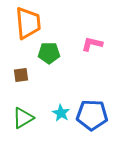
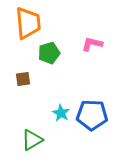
green pentagon: rotated 15 degrees counterclockwise
brown square: moved 2 px right, 4 px down
green triangle: moved 9 px right, 22 px down
